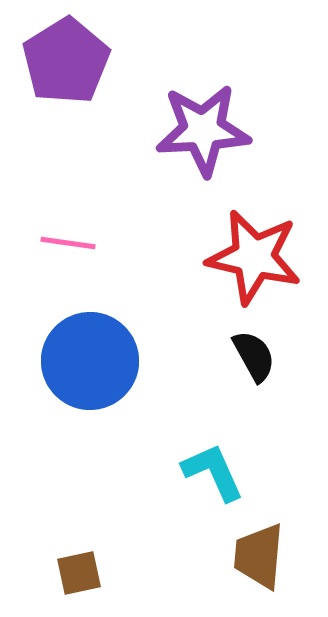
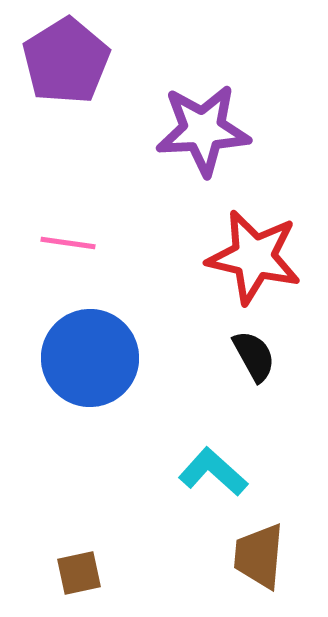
blue circle: moved 3 px up
cyan L-shape: rotated 24 degrees counterclockwise
